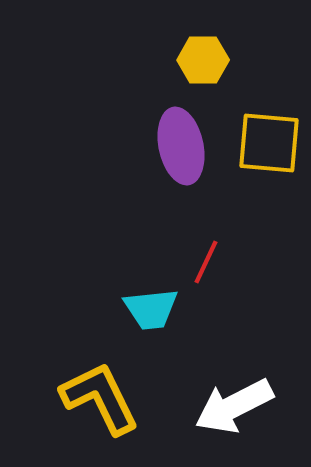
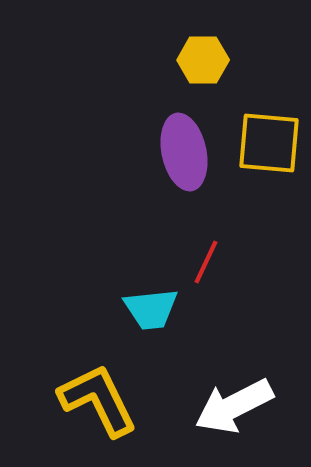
purple ellipse: moved 3 px right, 6 px down
yellow L-shape: moved 2 px left, 2 px down
